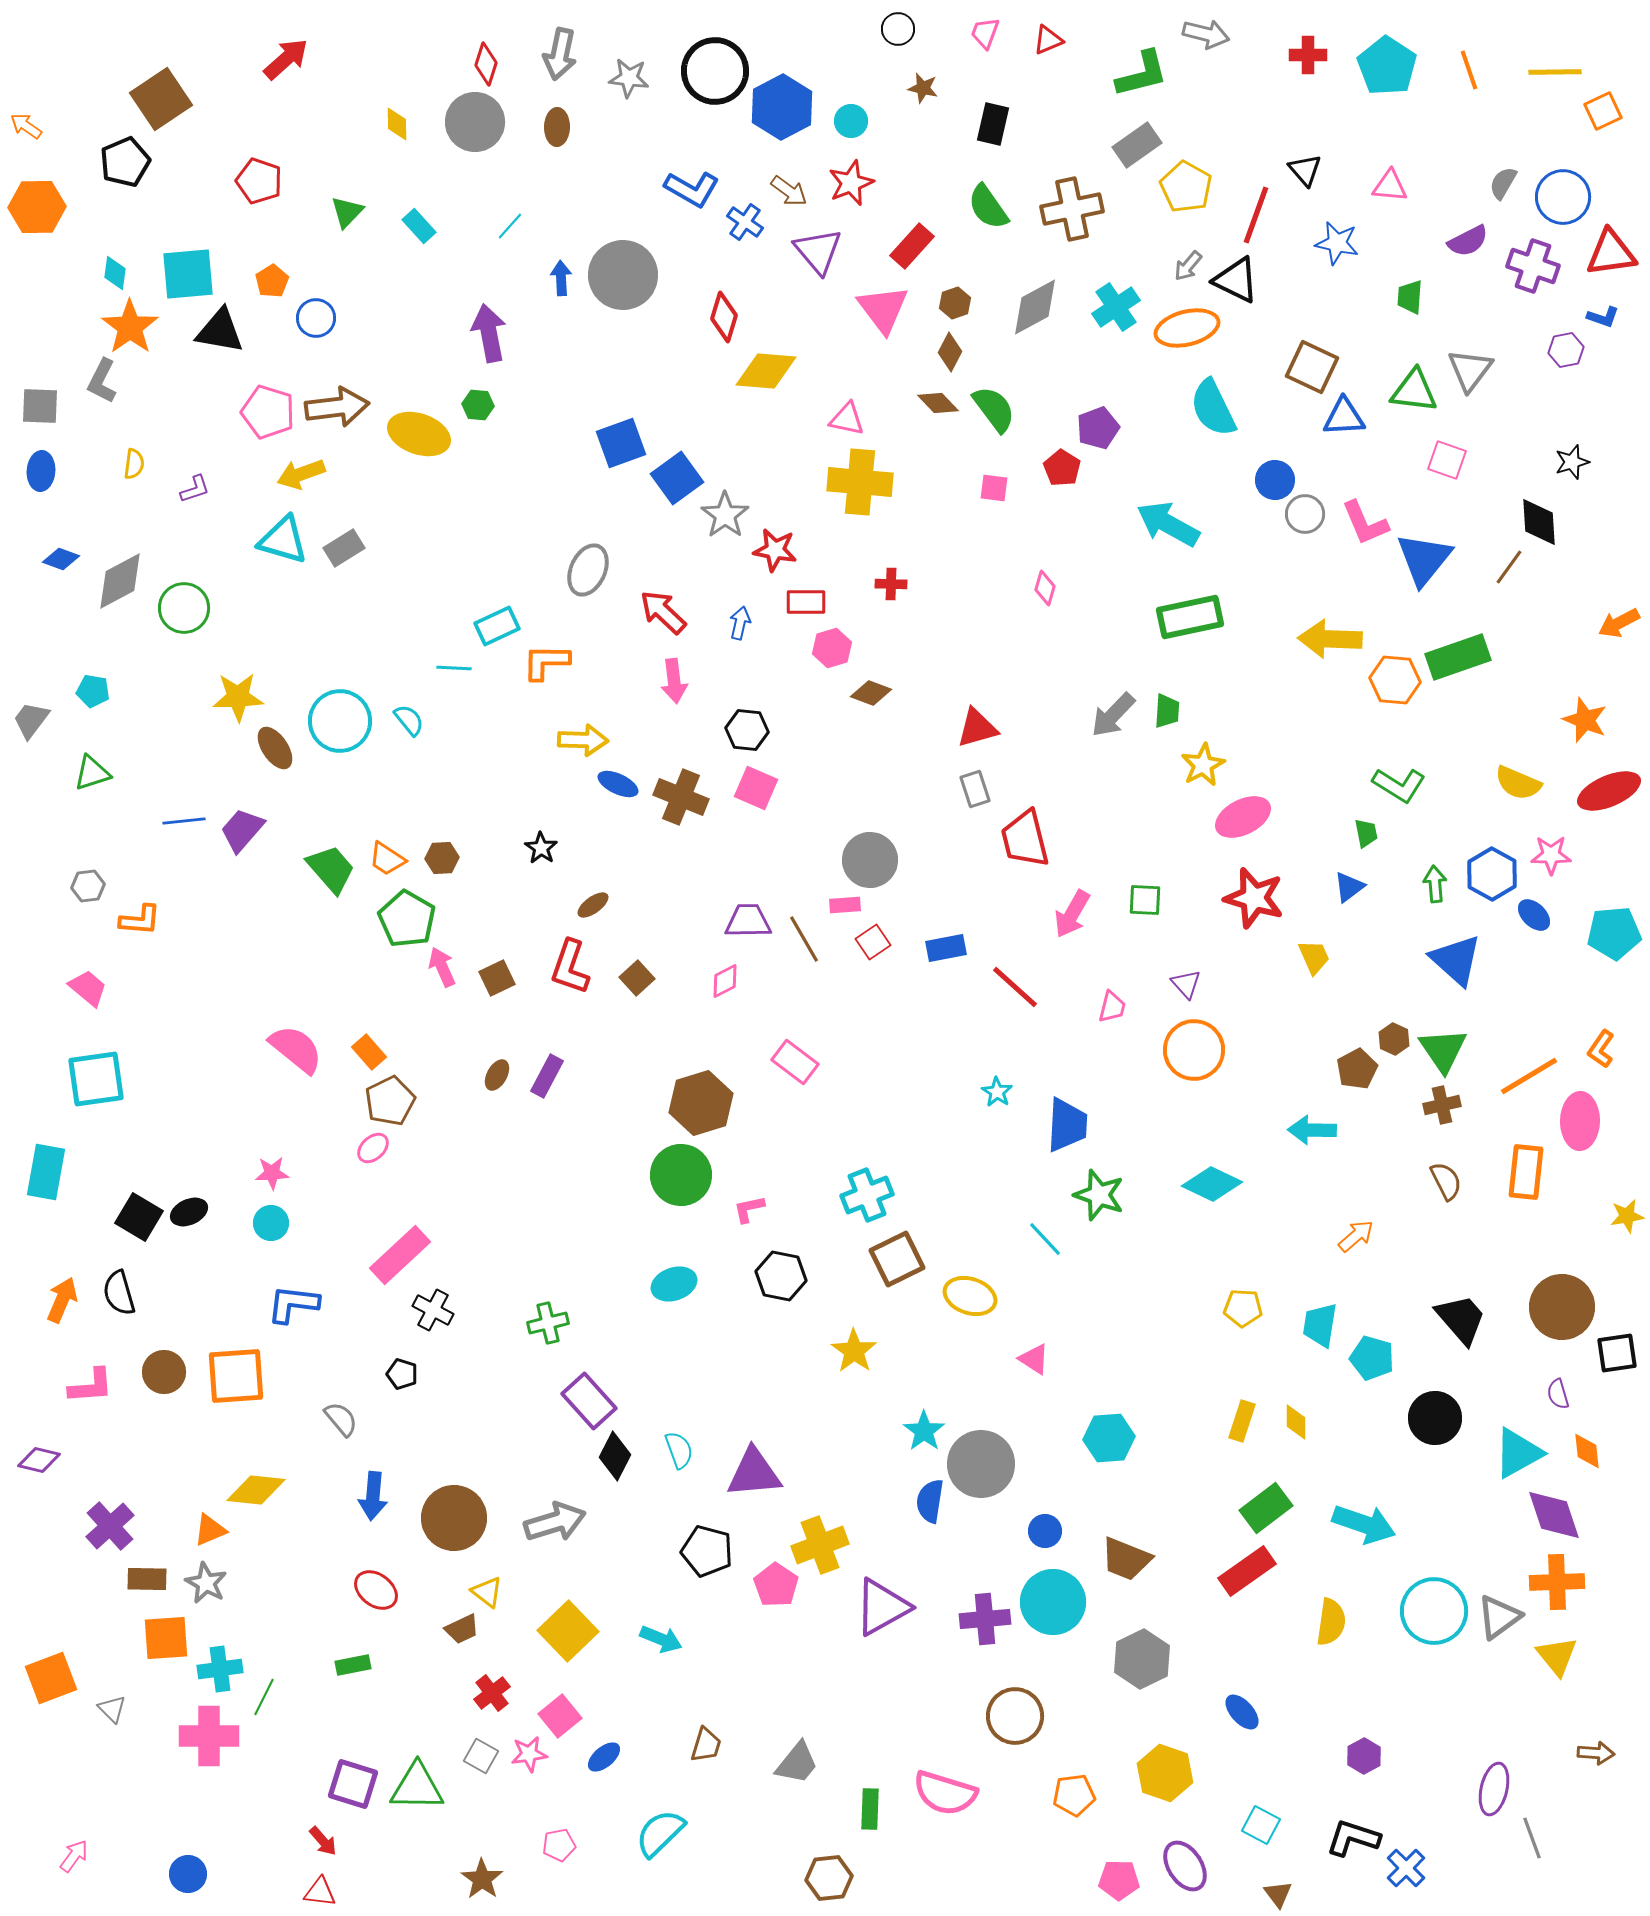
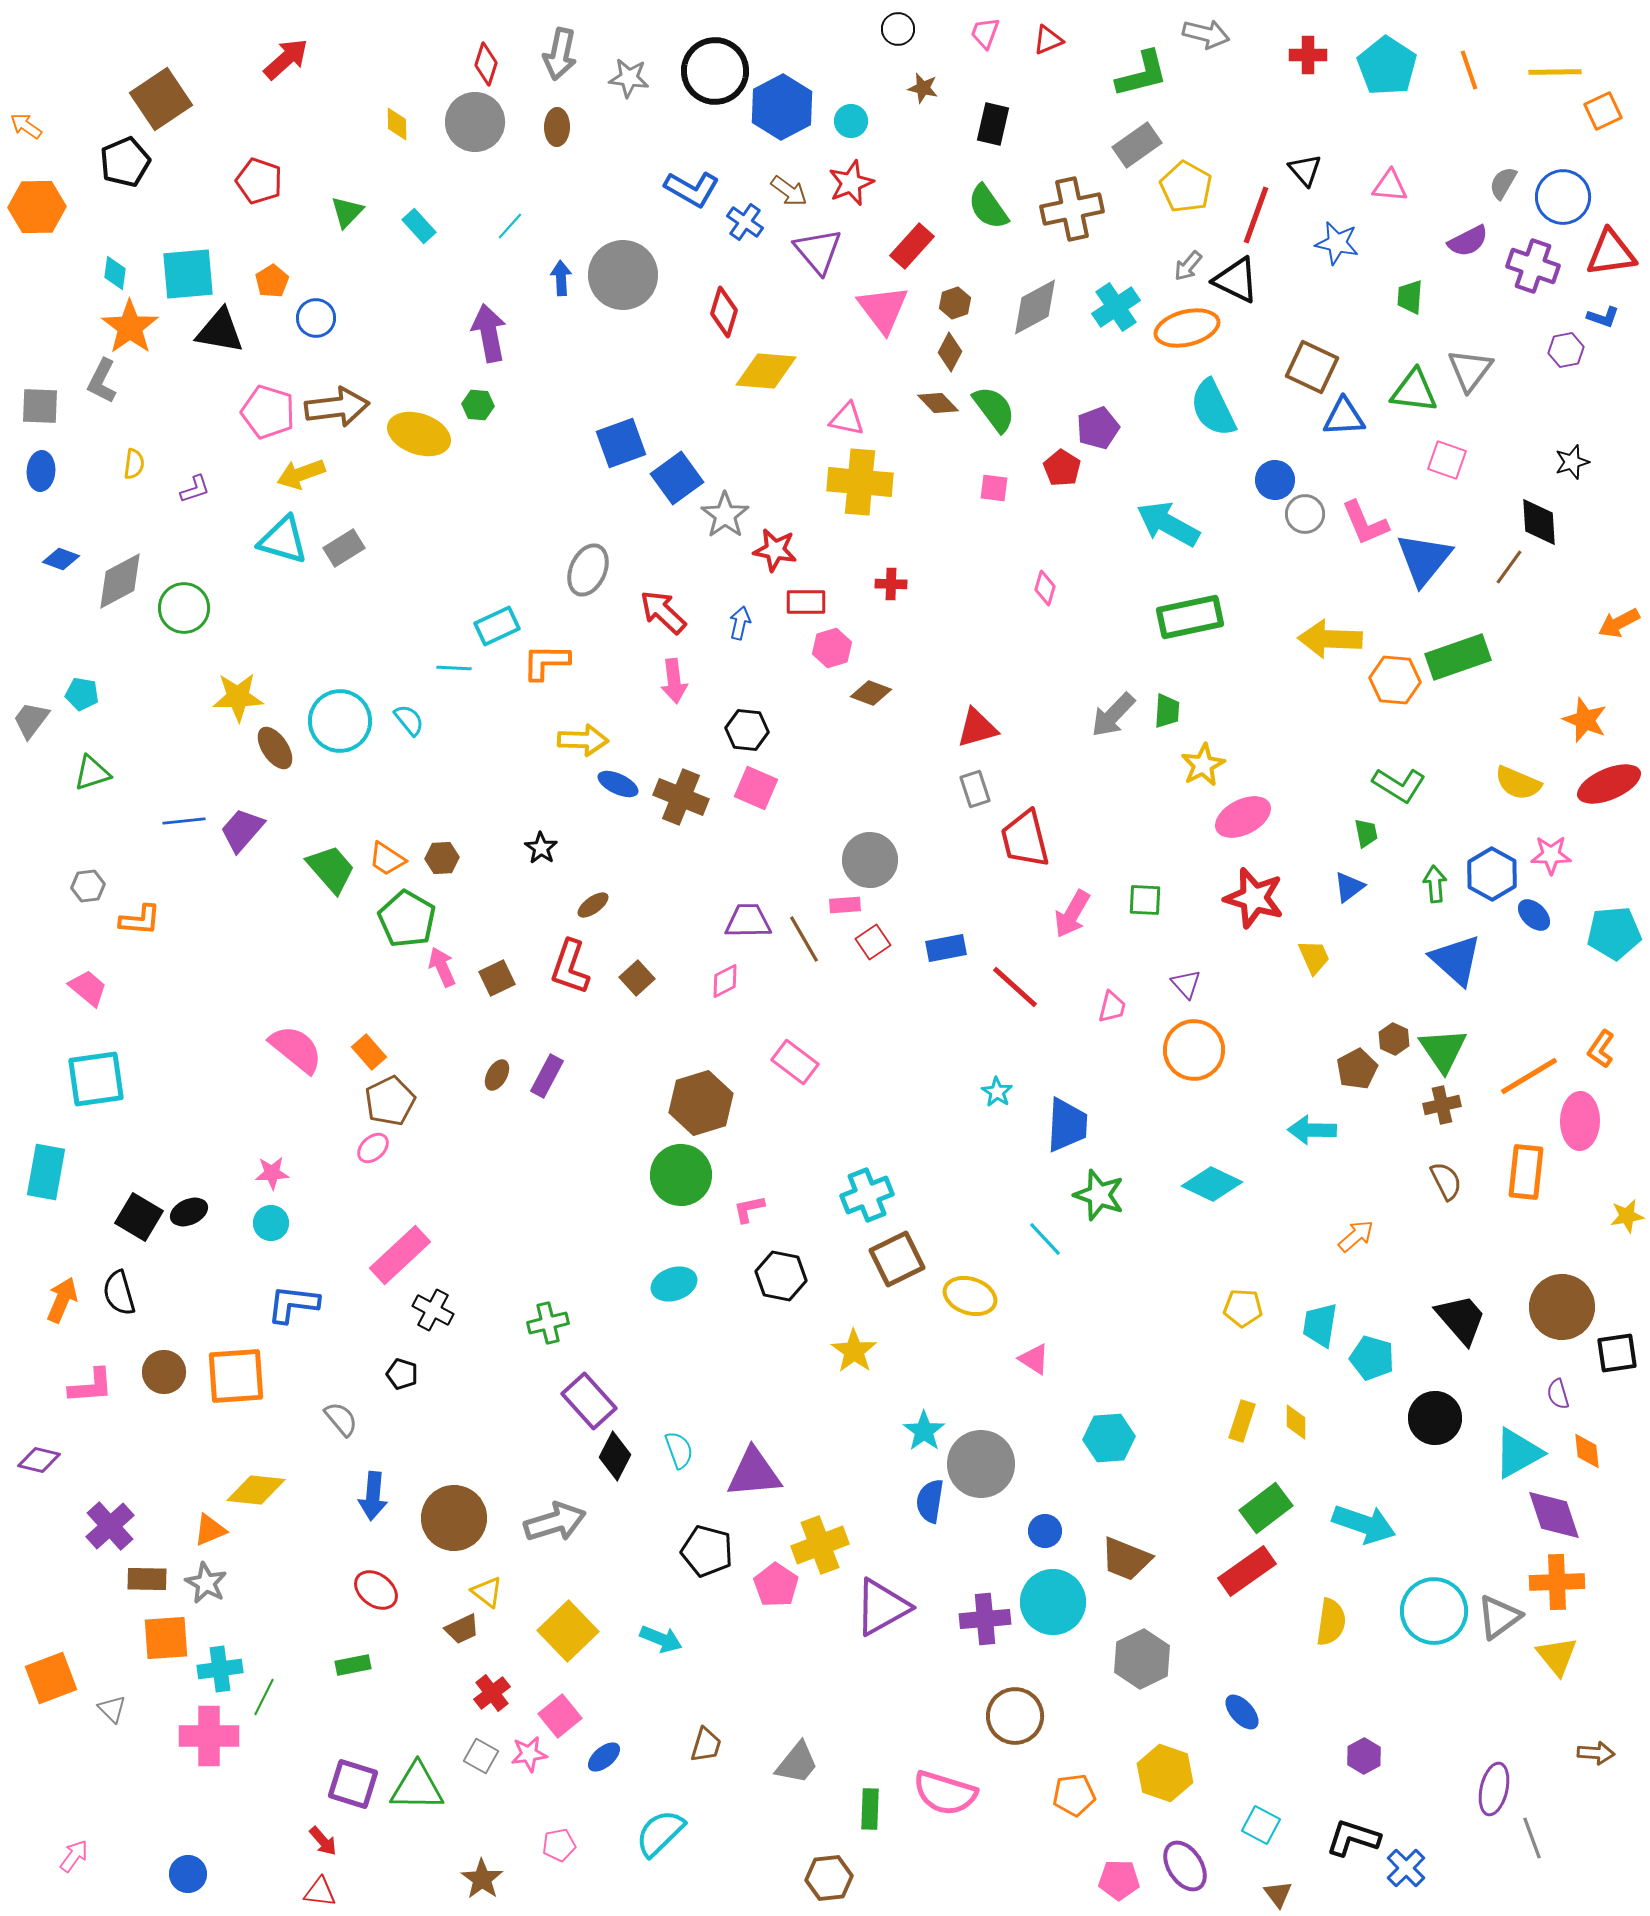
red diamond at (724, 317): moved 5 px up
cyan pentagon at (93, 691): moved 11 px left, 3 px down
red ellipse at (1609, 791): moved 7 px up
